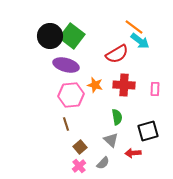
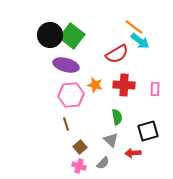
black circle: moved 1 px up
pink cross: rotated 32 degrees counterclockwise
